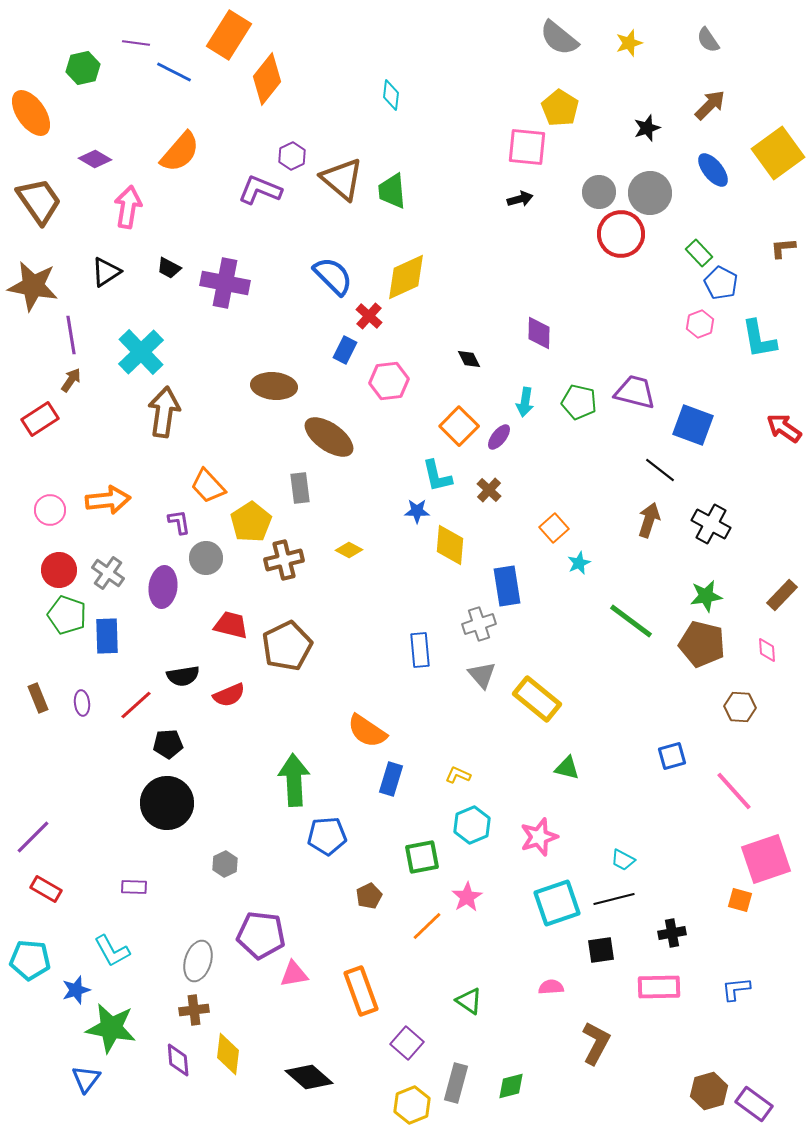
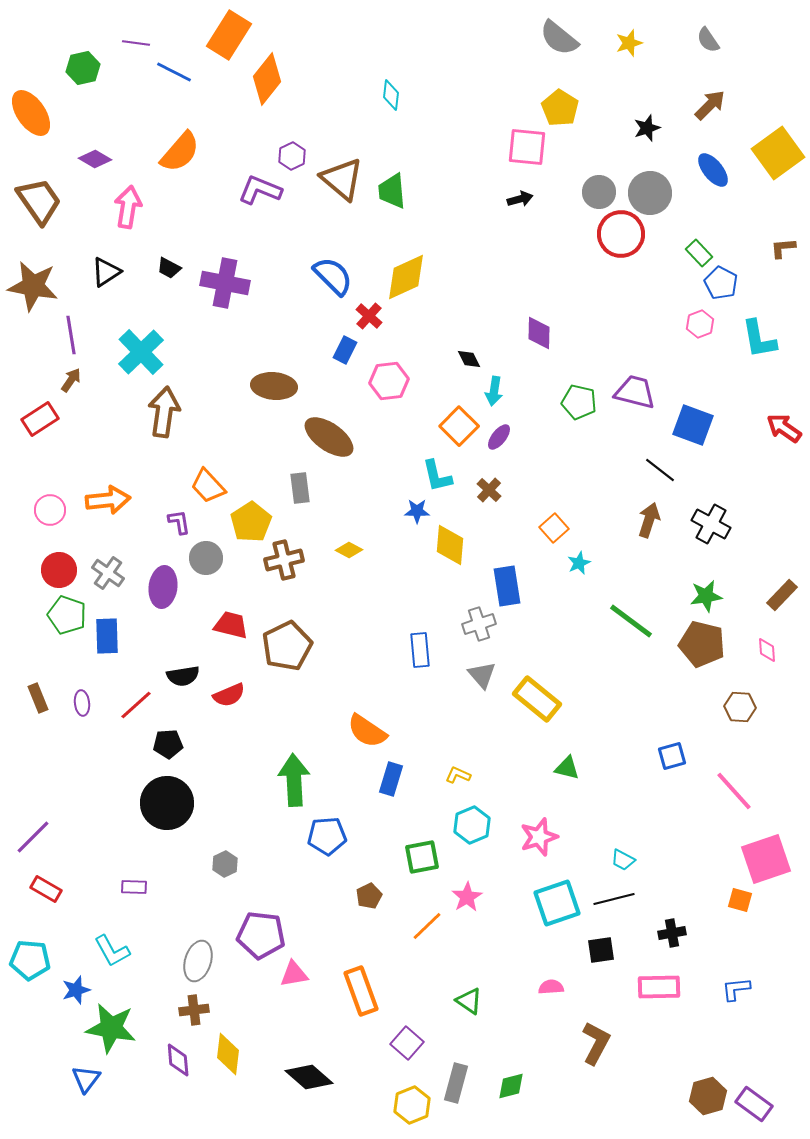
cyan arrow at (525, 402): moved 31 px left, 11 px up
brown hexagon at (709, 1091): moved 1 px left, 5 px down
